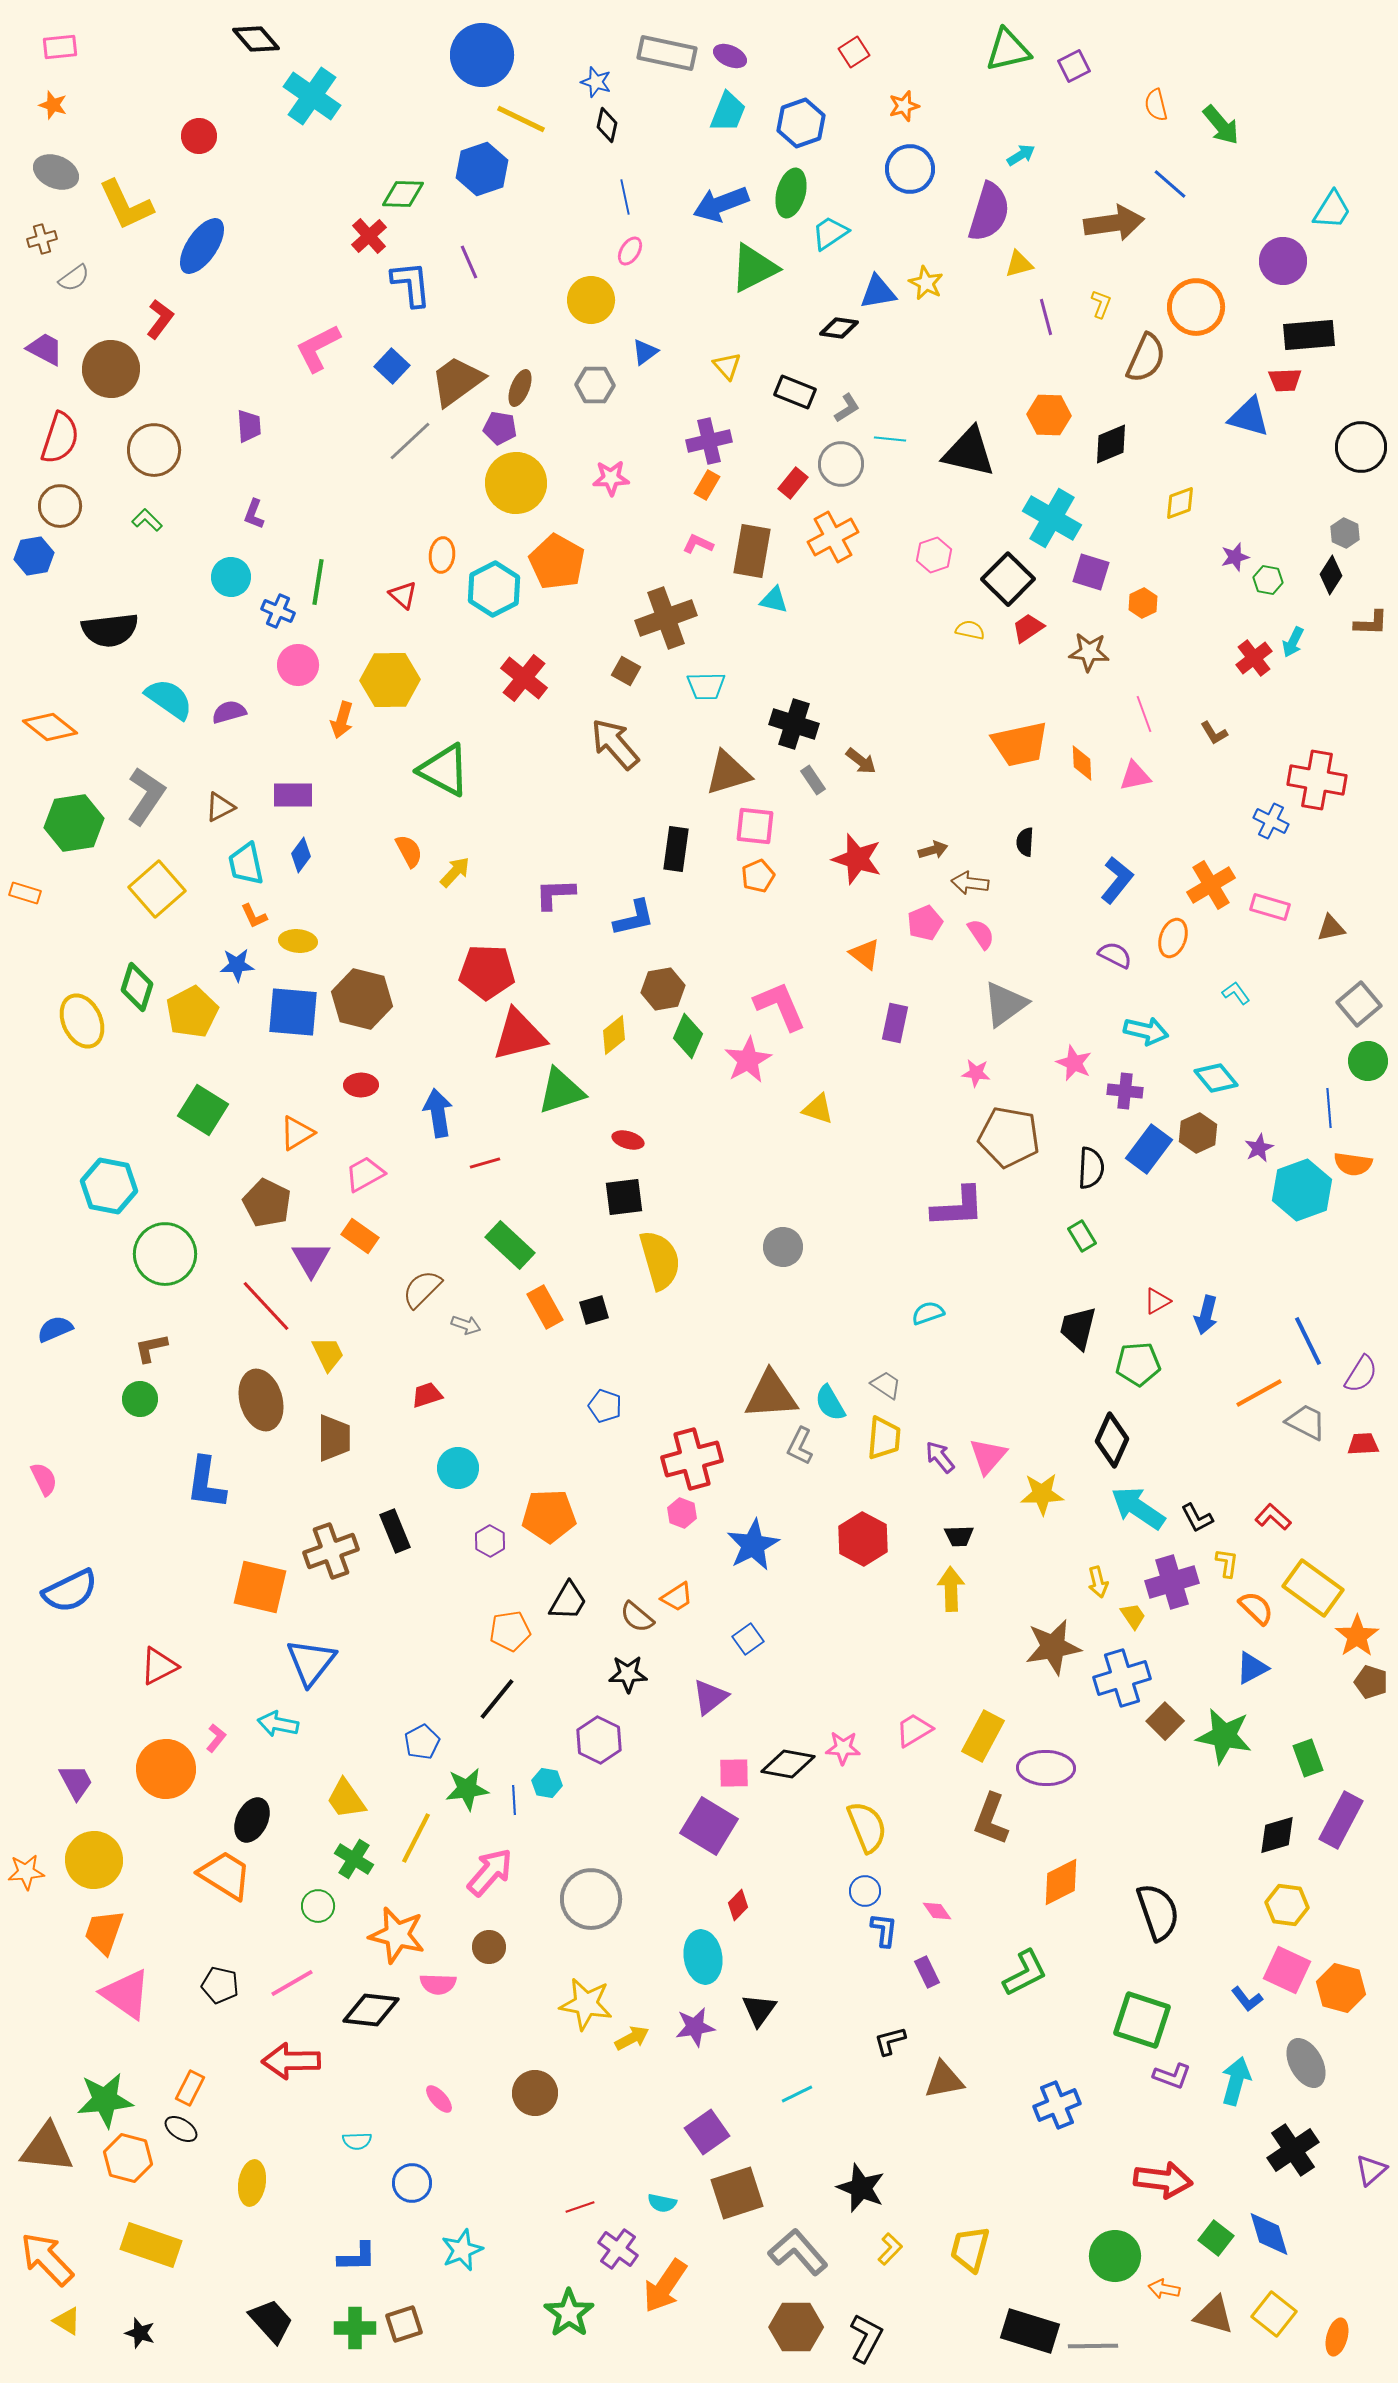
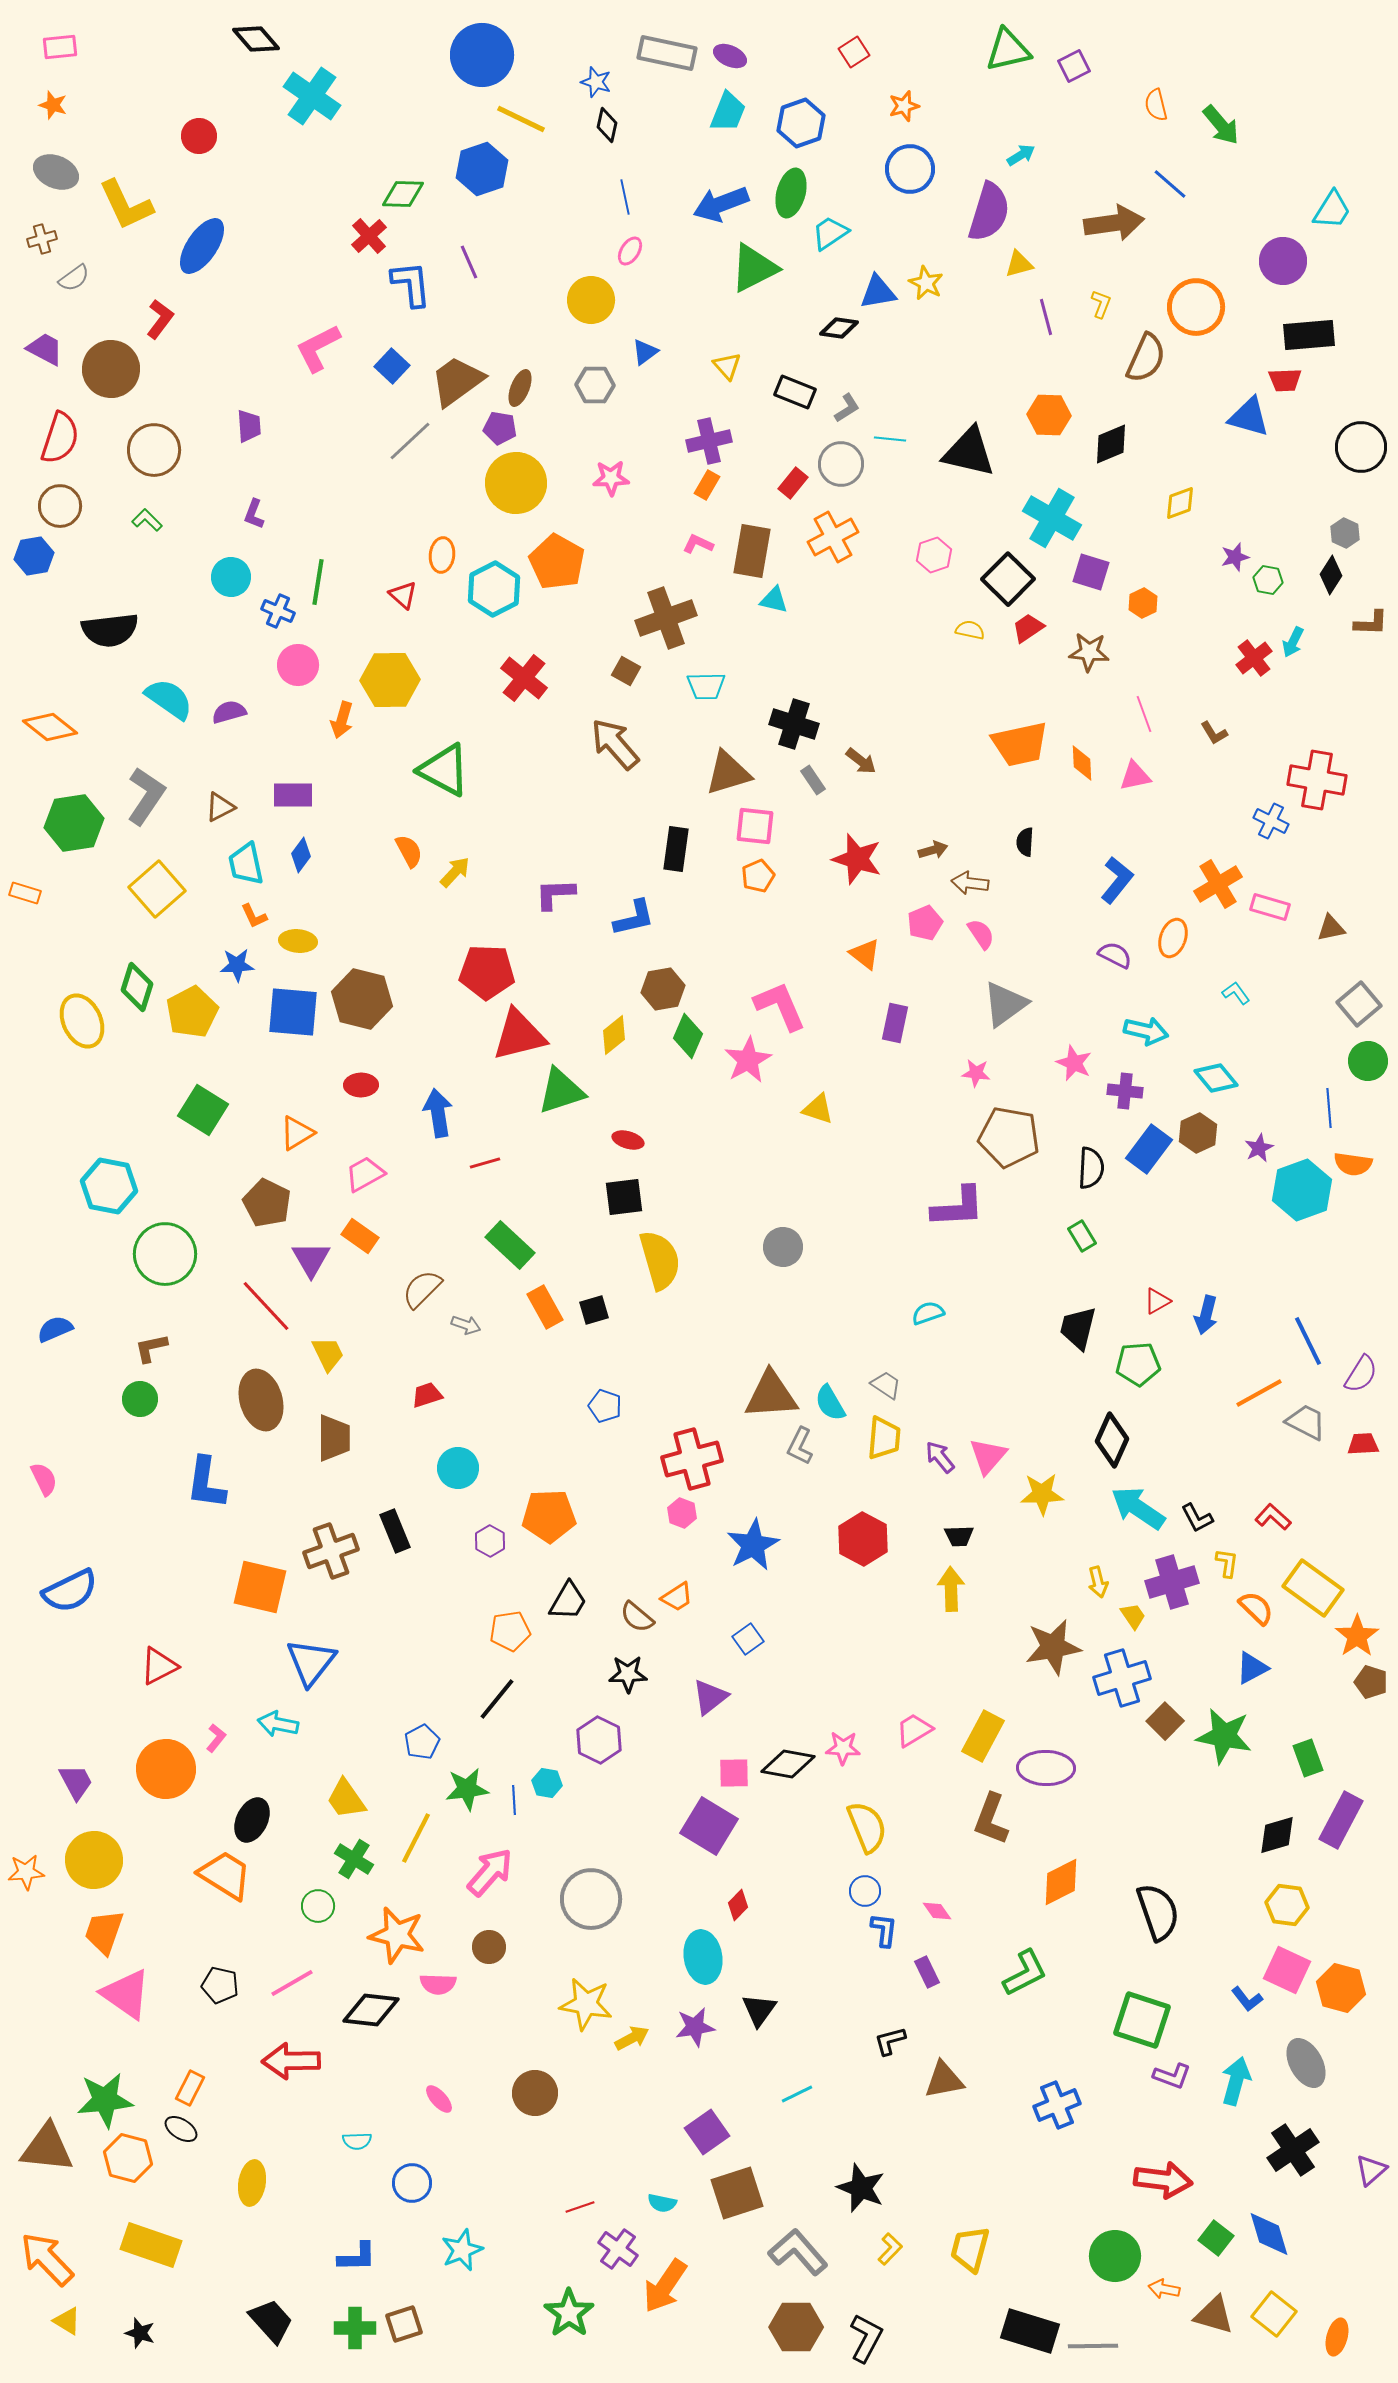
orange cross at (1211, 885): moved 7 px right, 1 px up
